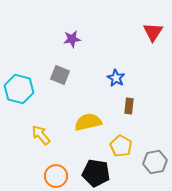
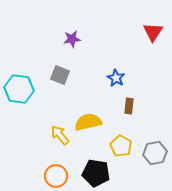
cyan hexagon: rotated 8 degrees counterclockwise
yellow arrow: moved 19 px right
gray hexagon: moved 9 px up
